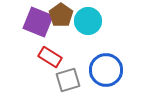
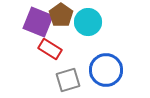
cyan circle: moved 1 px down
red rectangle: moved 8 px up
